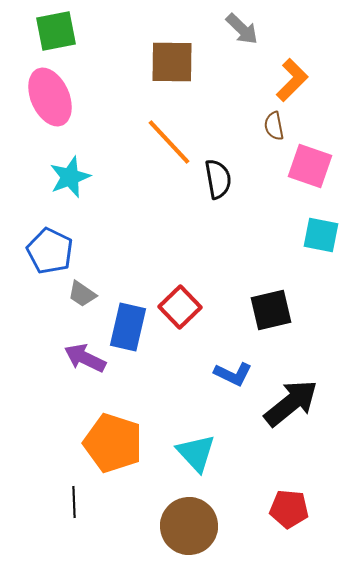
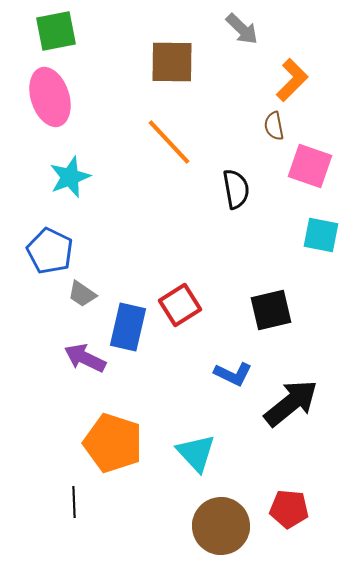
pink ellipse: rotated 6 degrees clockwise
black semicircle: moved 18 px right, 10 px down
red square: moved 2 px up; rotated 12 degrees clockwise
brown circle: moved 32 px right
